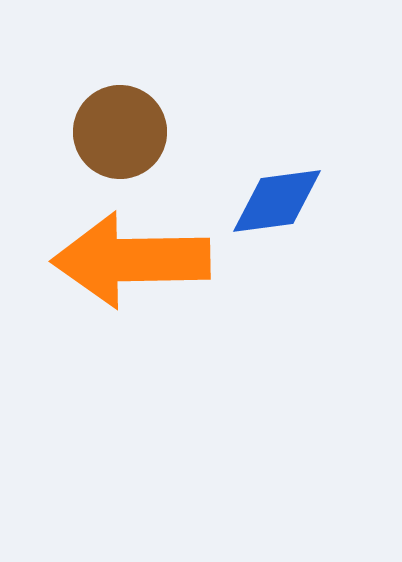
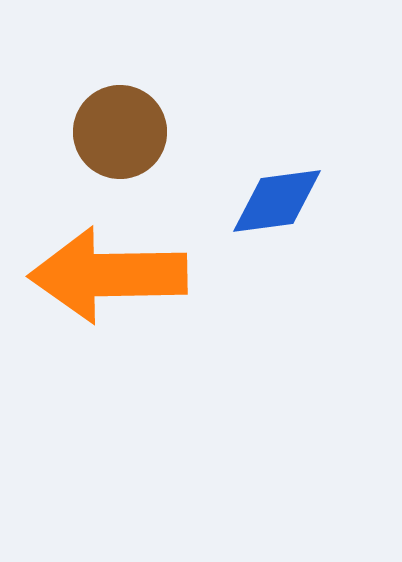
orange arrow: moved 23 px left, 15 px down
